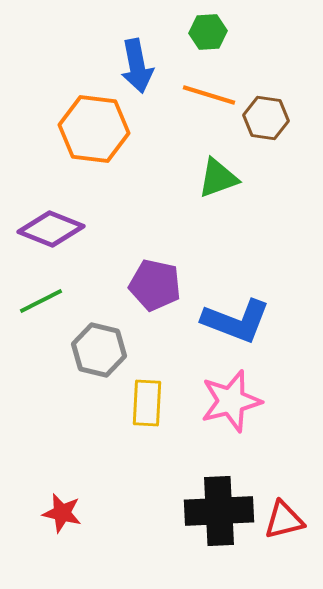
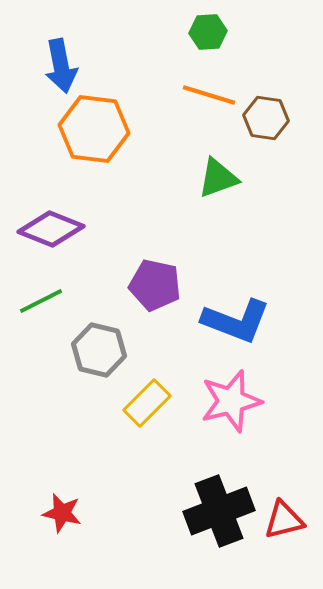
blue arrow: moved 76 px left
yellow rectangle: rotated 42 degrees clockwise
black cross: rotated 18 degrees counterclockwise
